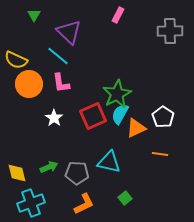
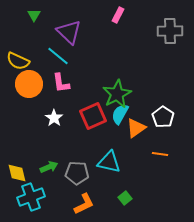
yellow semicircle: moved 2 px right, 1 px down
orange triangle: rotated 10 degrees counterclockwise
cyan cross: moved 6 px up
